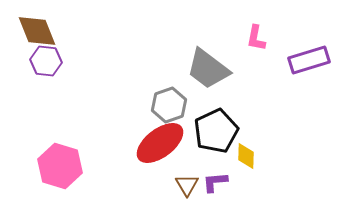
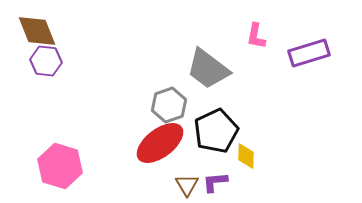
pink L-shape: moved 2 px up
purple rectangle: moved 7 px up
